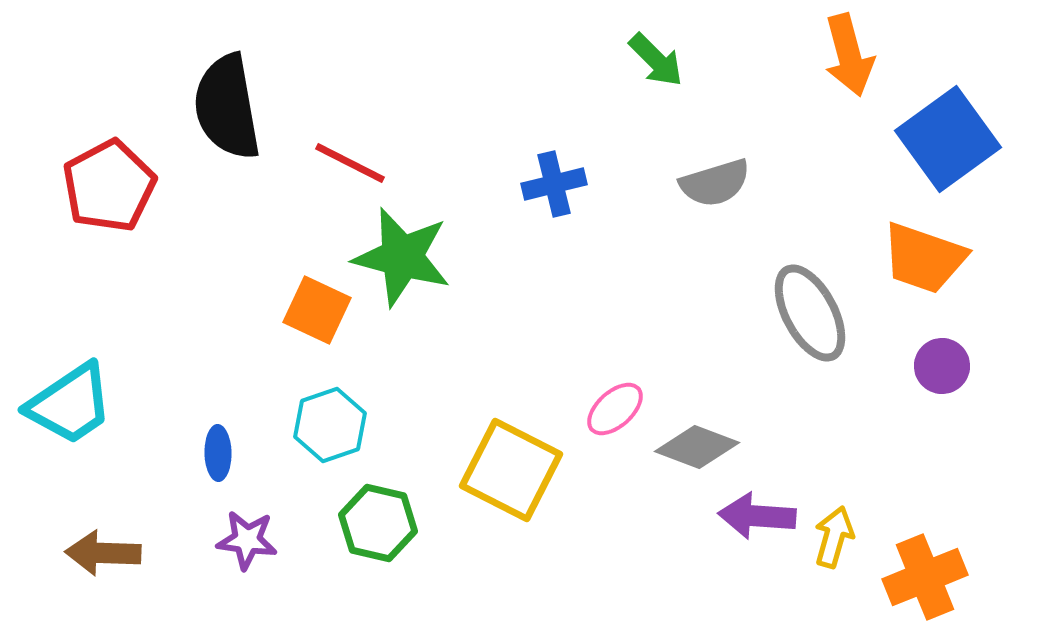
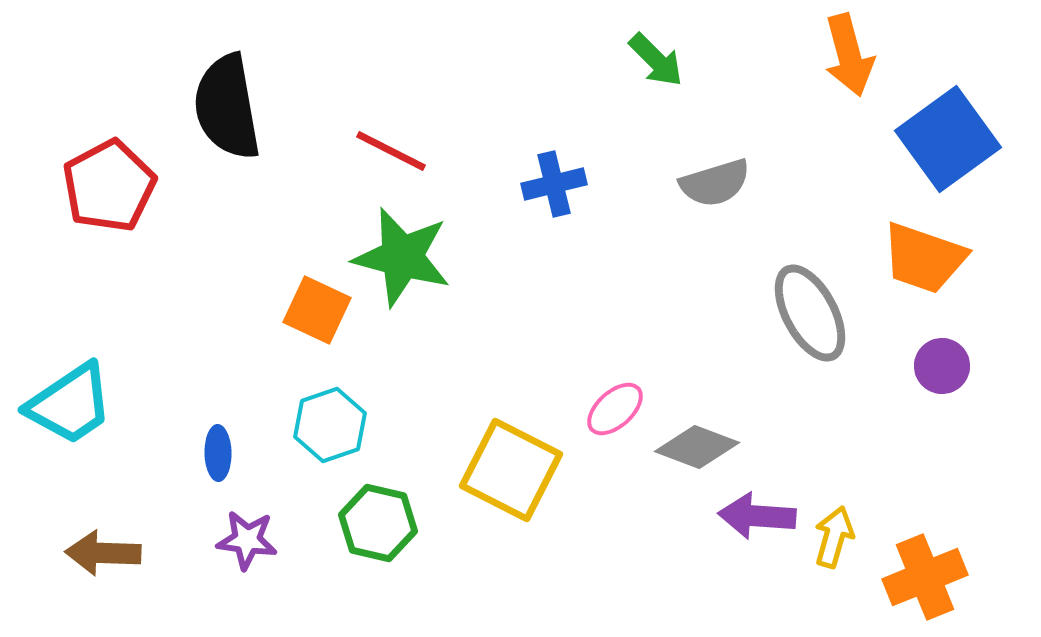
red line: moved 41 px right, 12 px up
